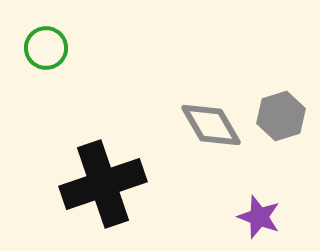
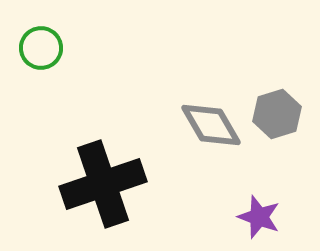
green circle: moved 5 px left
gray hexagon: moved 4 px left, 2 px up
